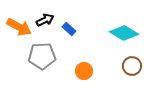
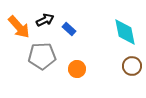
orange arrow: rotated 20 degrees clockwise
cyan diamond: moved 1 px right, 1 px up; rotated 48 degrees clockwise
orange circle: moved 7 px left, 2 px up
